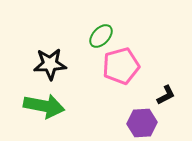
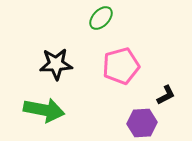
green ellipse: moved 18 px up
black star: moved 6 px right
green arrow: moved 4 px down
